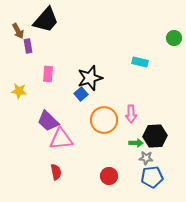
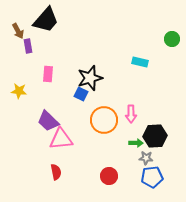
green circle: moved 2 px left, 1 px down
blue square: rotated 24 degrees counterclockwise
